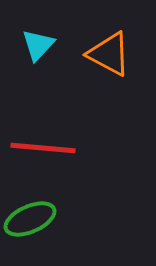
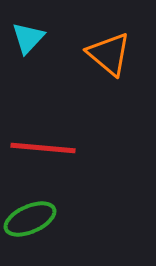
cyan triangle: moved 10 px left, 7 px up
orange triangle: rotated 12 degrees clockwise
